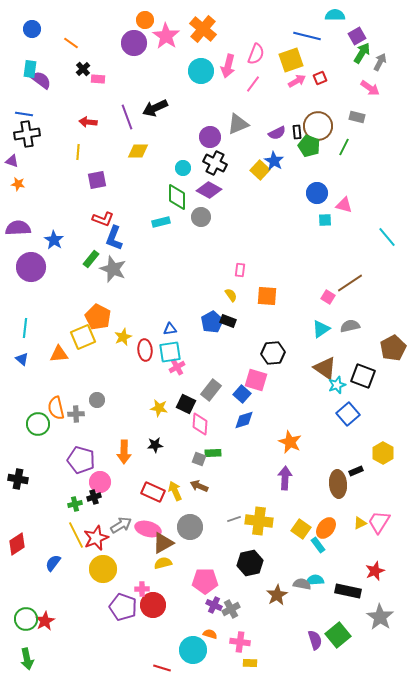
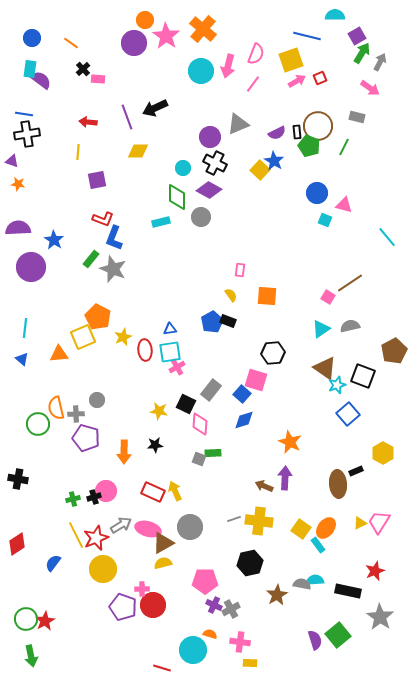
blue circle at (32, 29): moved 9 px down
cyan square at (325, 220): rotated 24 degrees clockwise
brown pentagon at (393, 348): moved 1 px right, 3 px down
yellow star at (159, 408): moved 3 px down
purple pentagon at (81, 460): moved 5 px right, 22 px up
pink circle at (100, 482): moved 6 px right, 9 px down
brown arrow at (199, 486): moved 65 px right
green cross at (75, 504): moved 2 px left, 5 px up
green arrow at (27, 659): moved 4 px right, 3 px up
